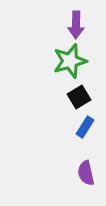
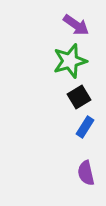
purple arrow: rotated 56 degrees counterclockwise
